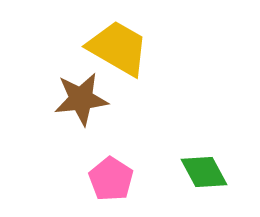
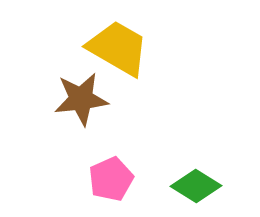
green diamond: moved 8 px left, 14 px down; rotated 30 degrees counterclockwise
pink pentagon: rotated 15 degrees clockwise
